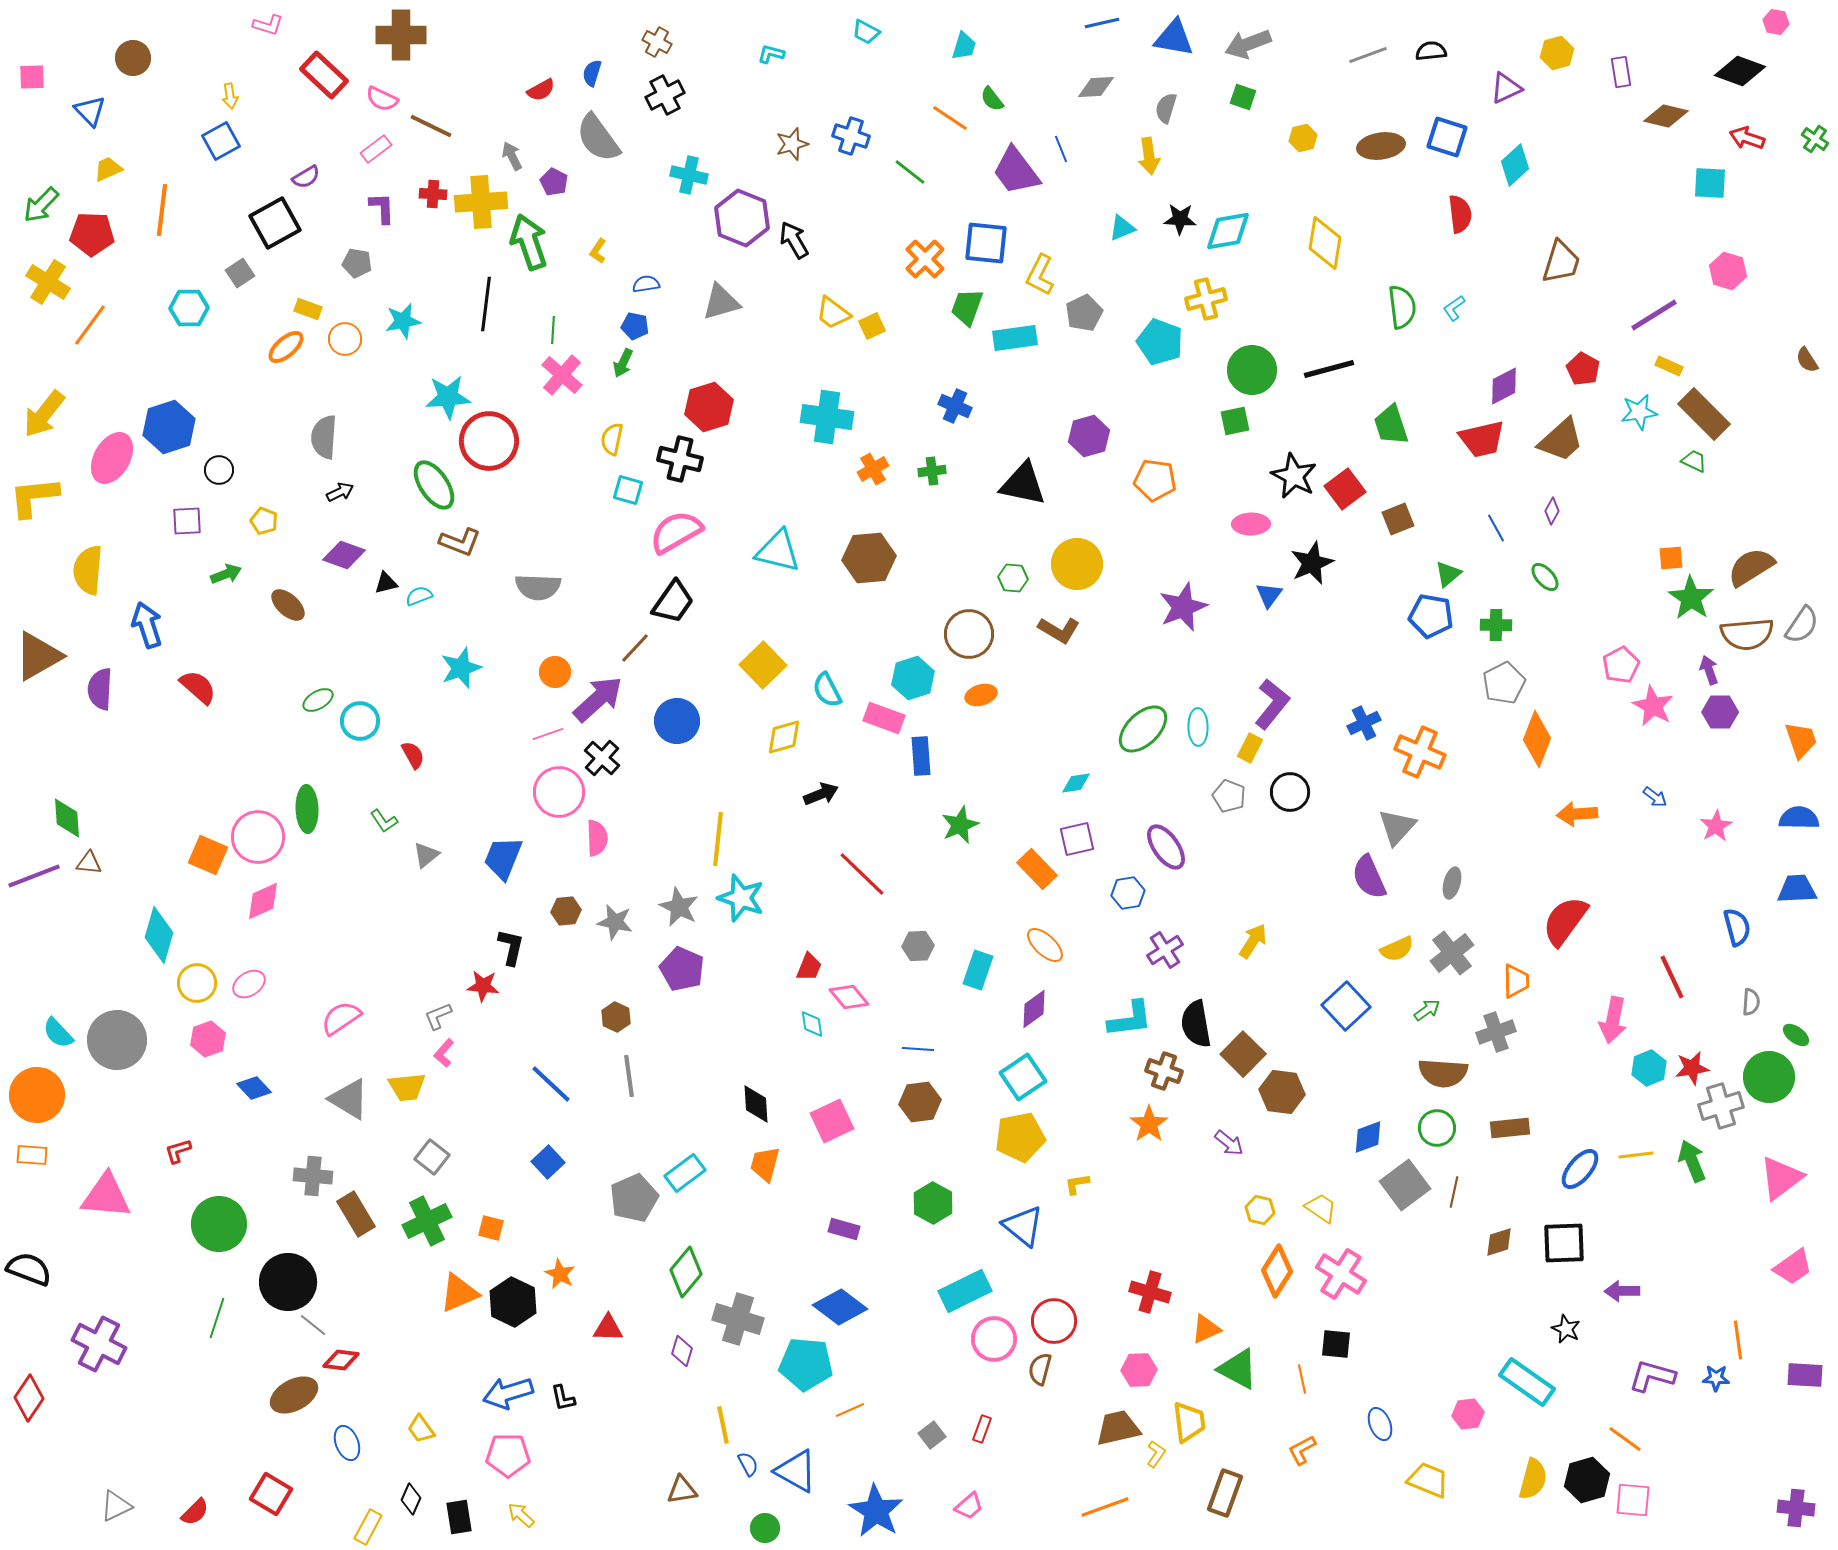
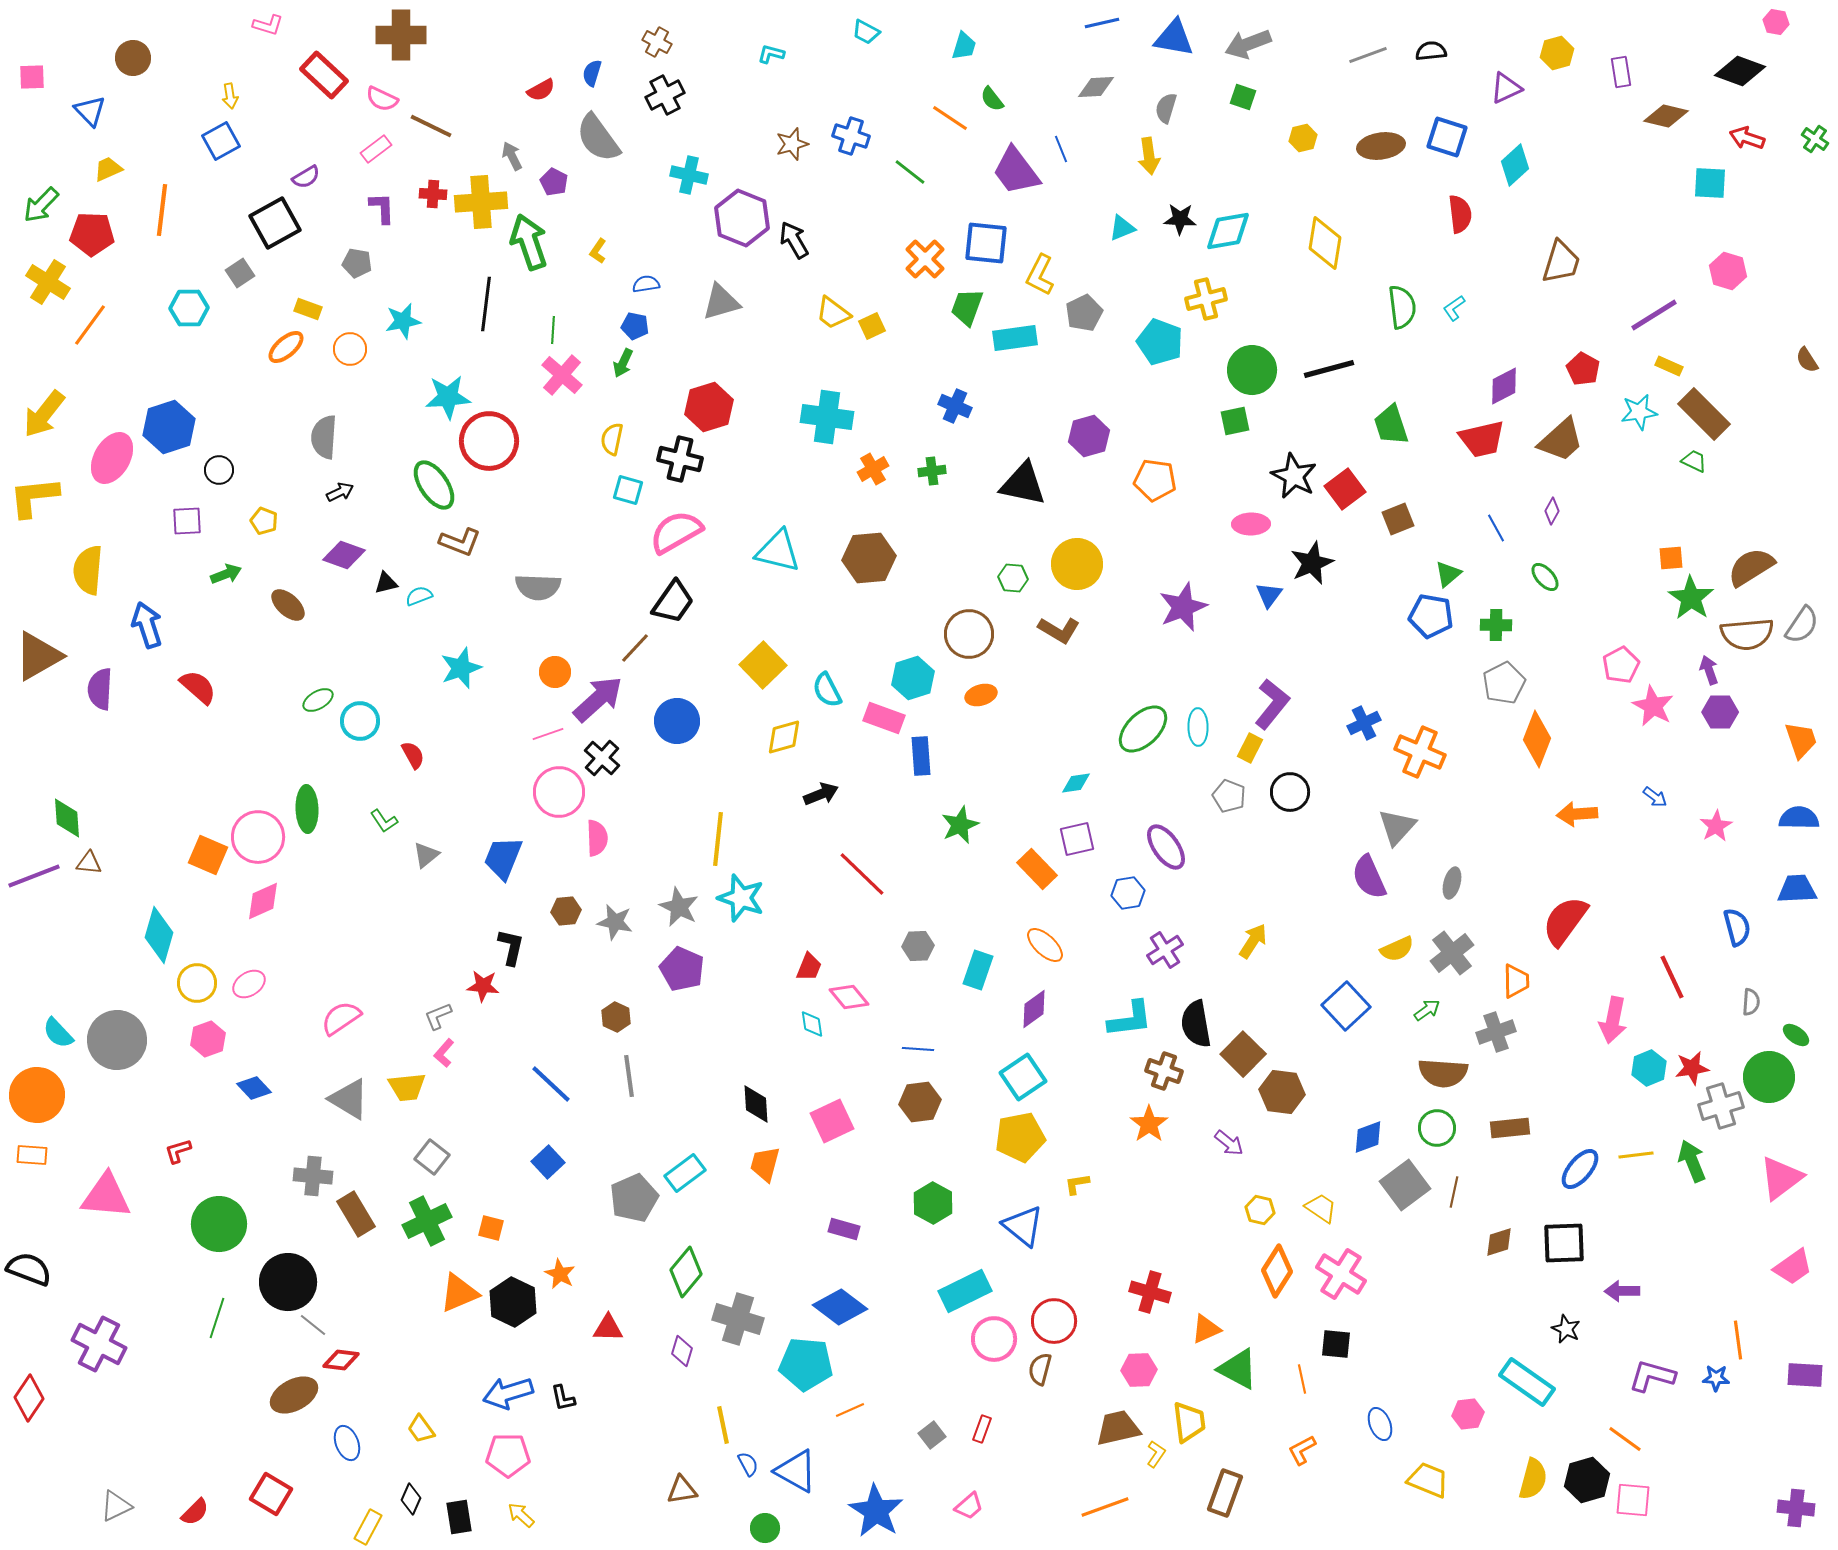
orange circle at (345, 339): moved 5 px right, 10 px down
